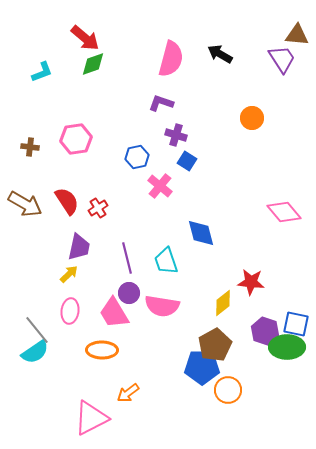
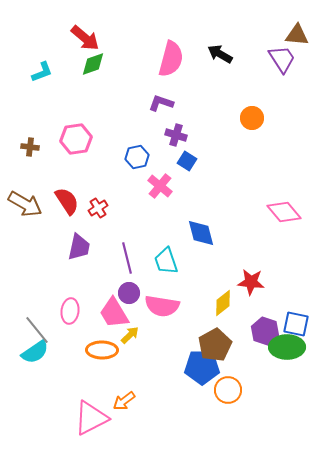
yellow arrow at (69, 274): moved 61 px right, 61 px down
orange arrow at (128, 393): moved 4 px left, 8 px down
